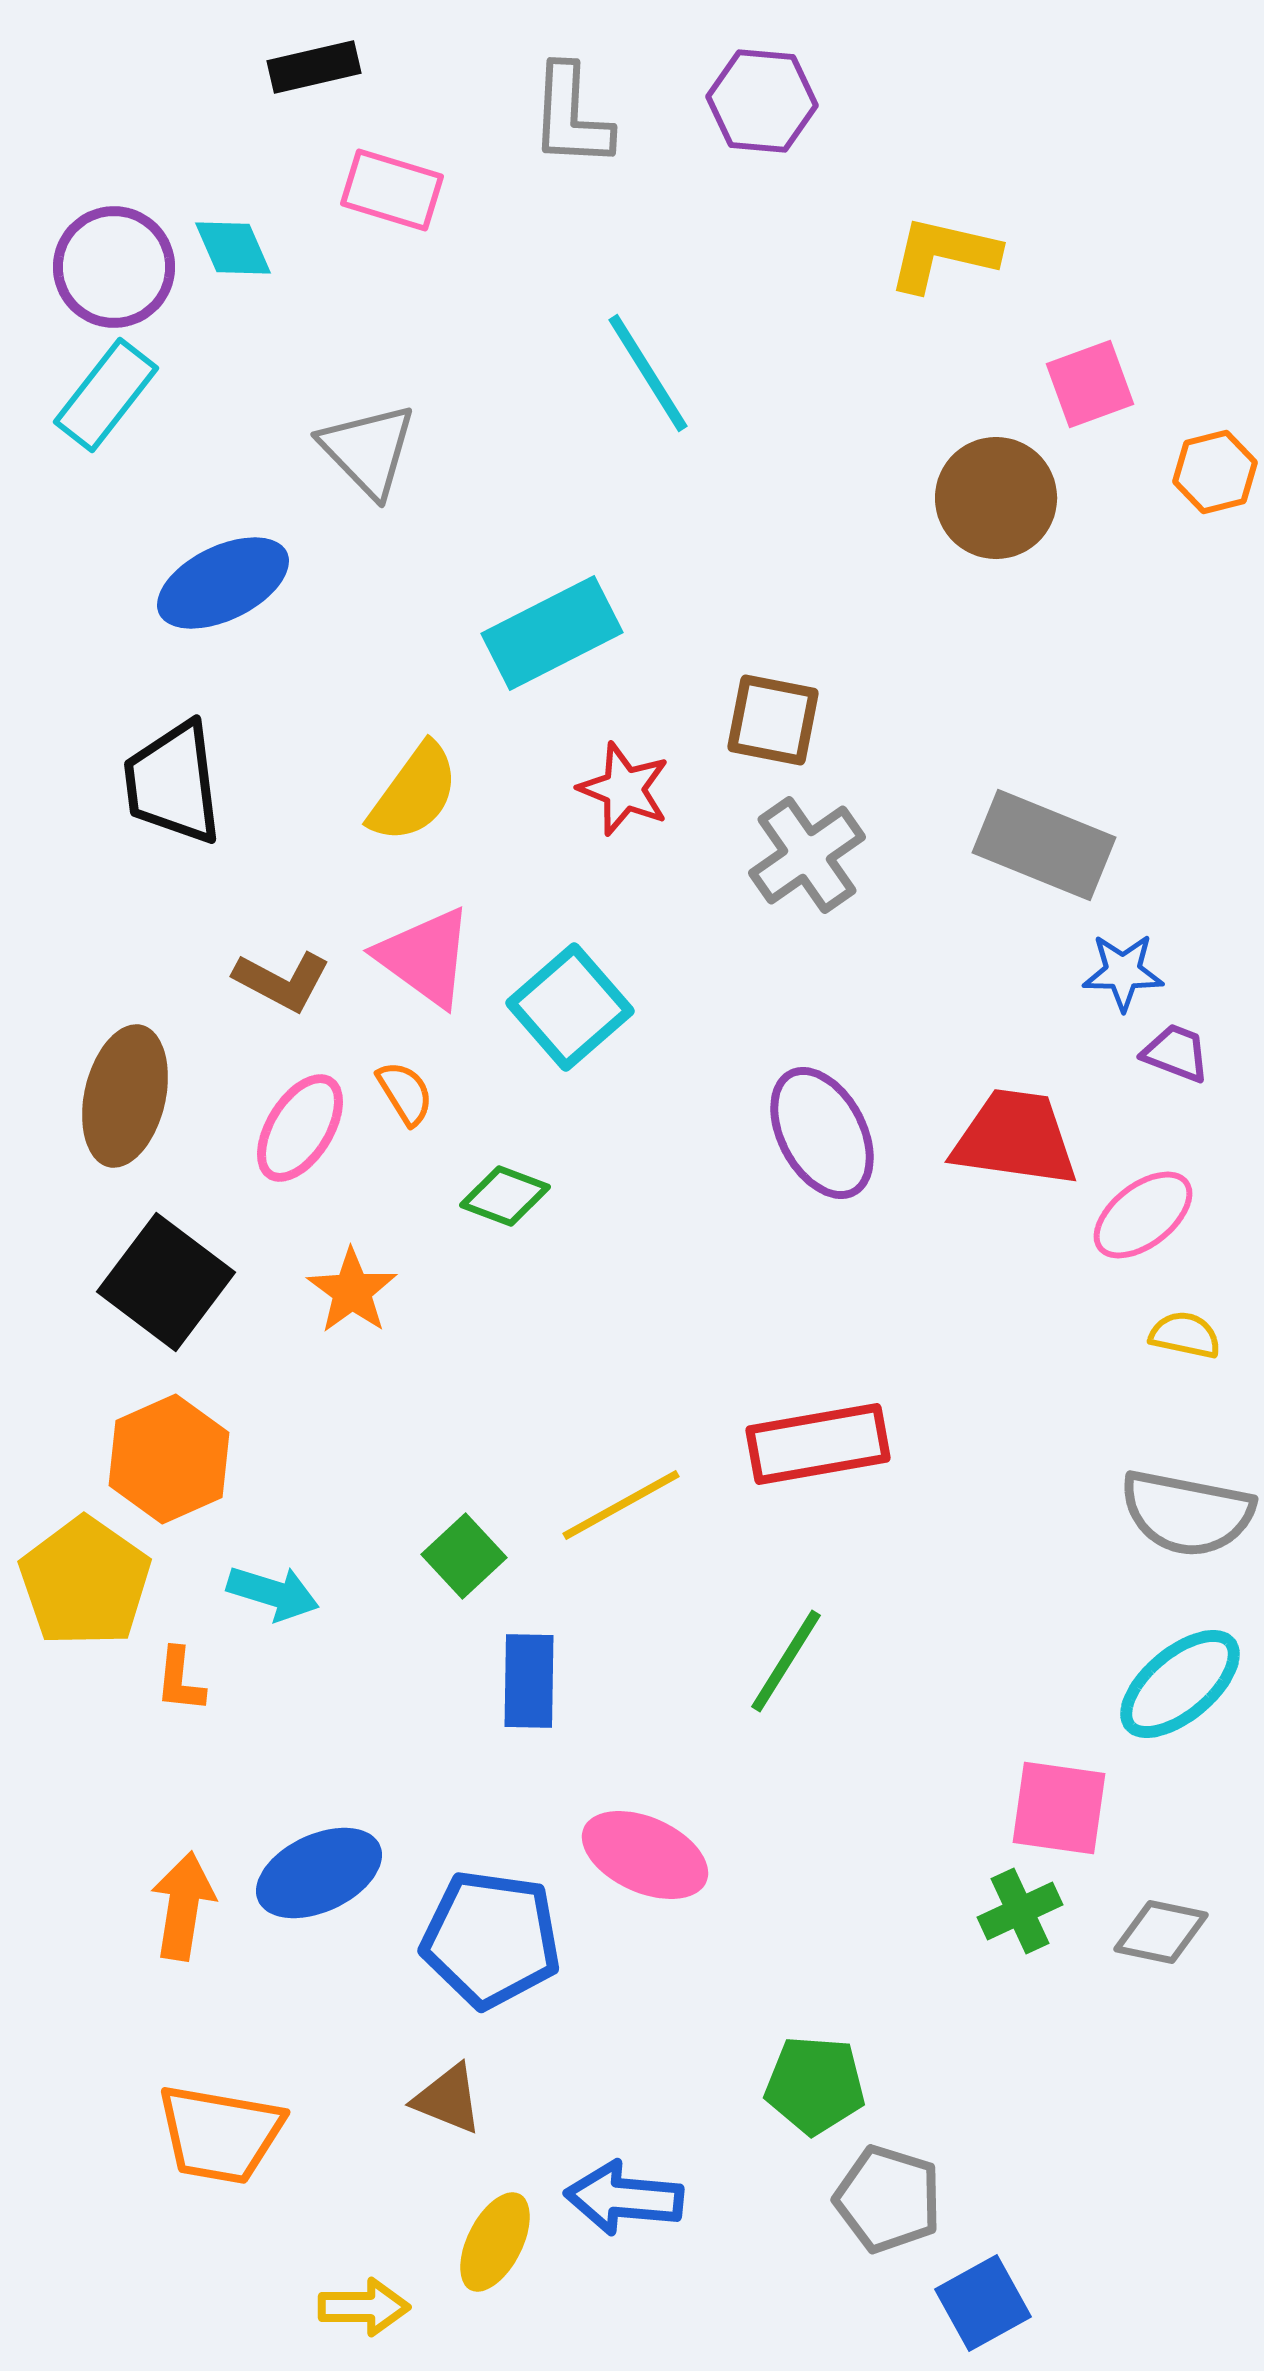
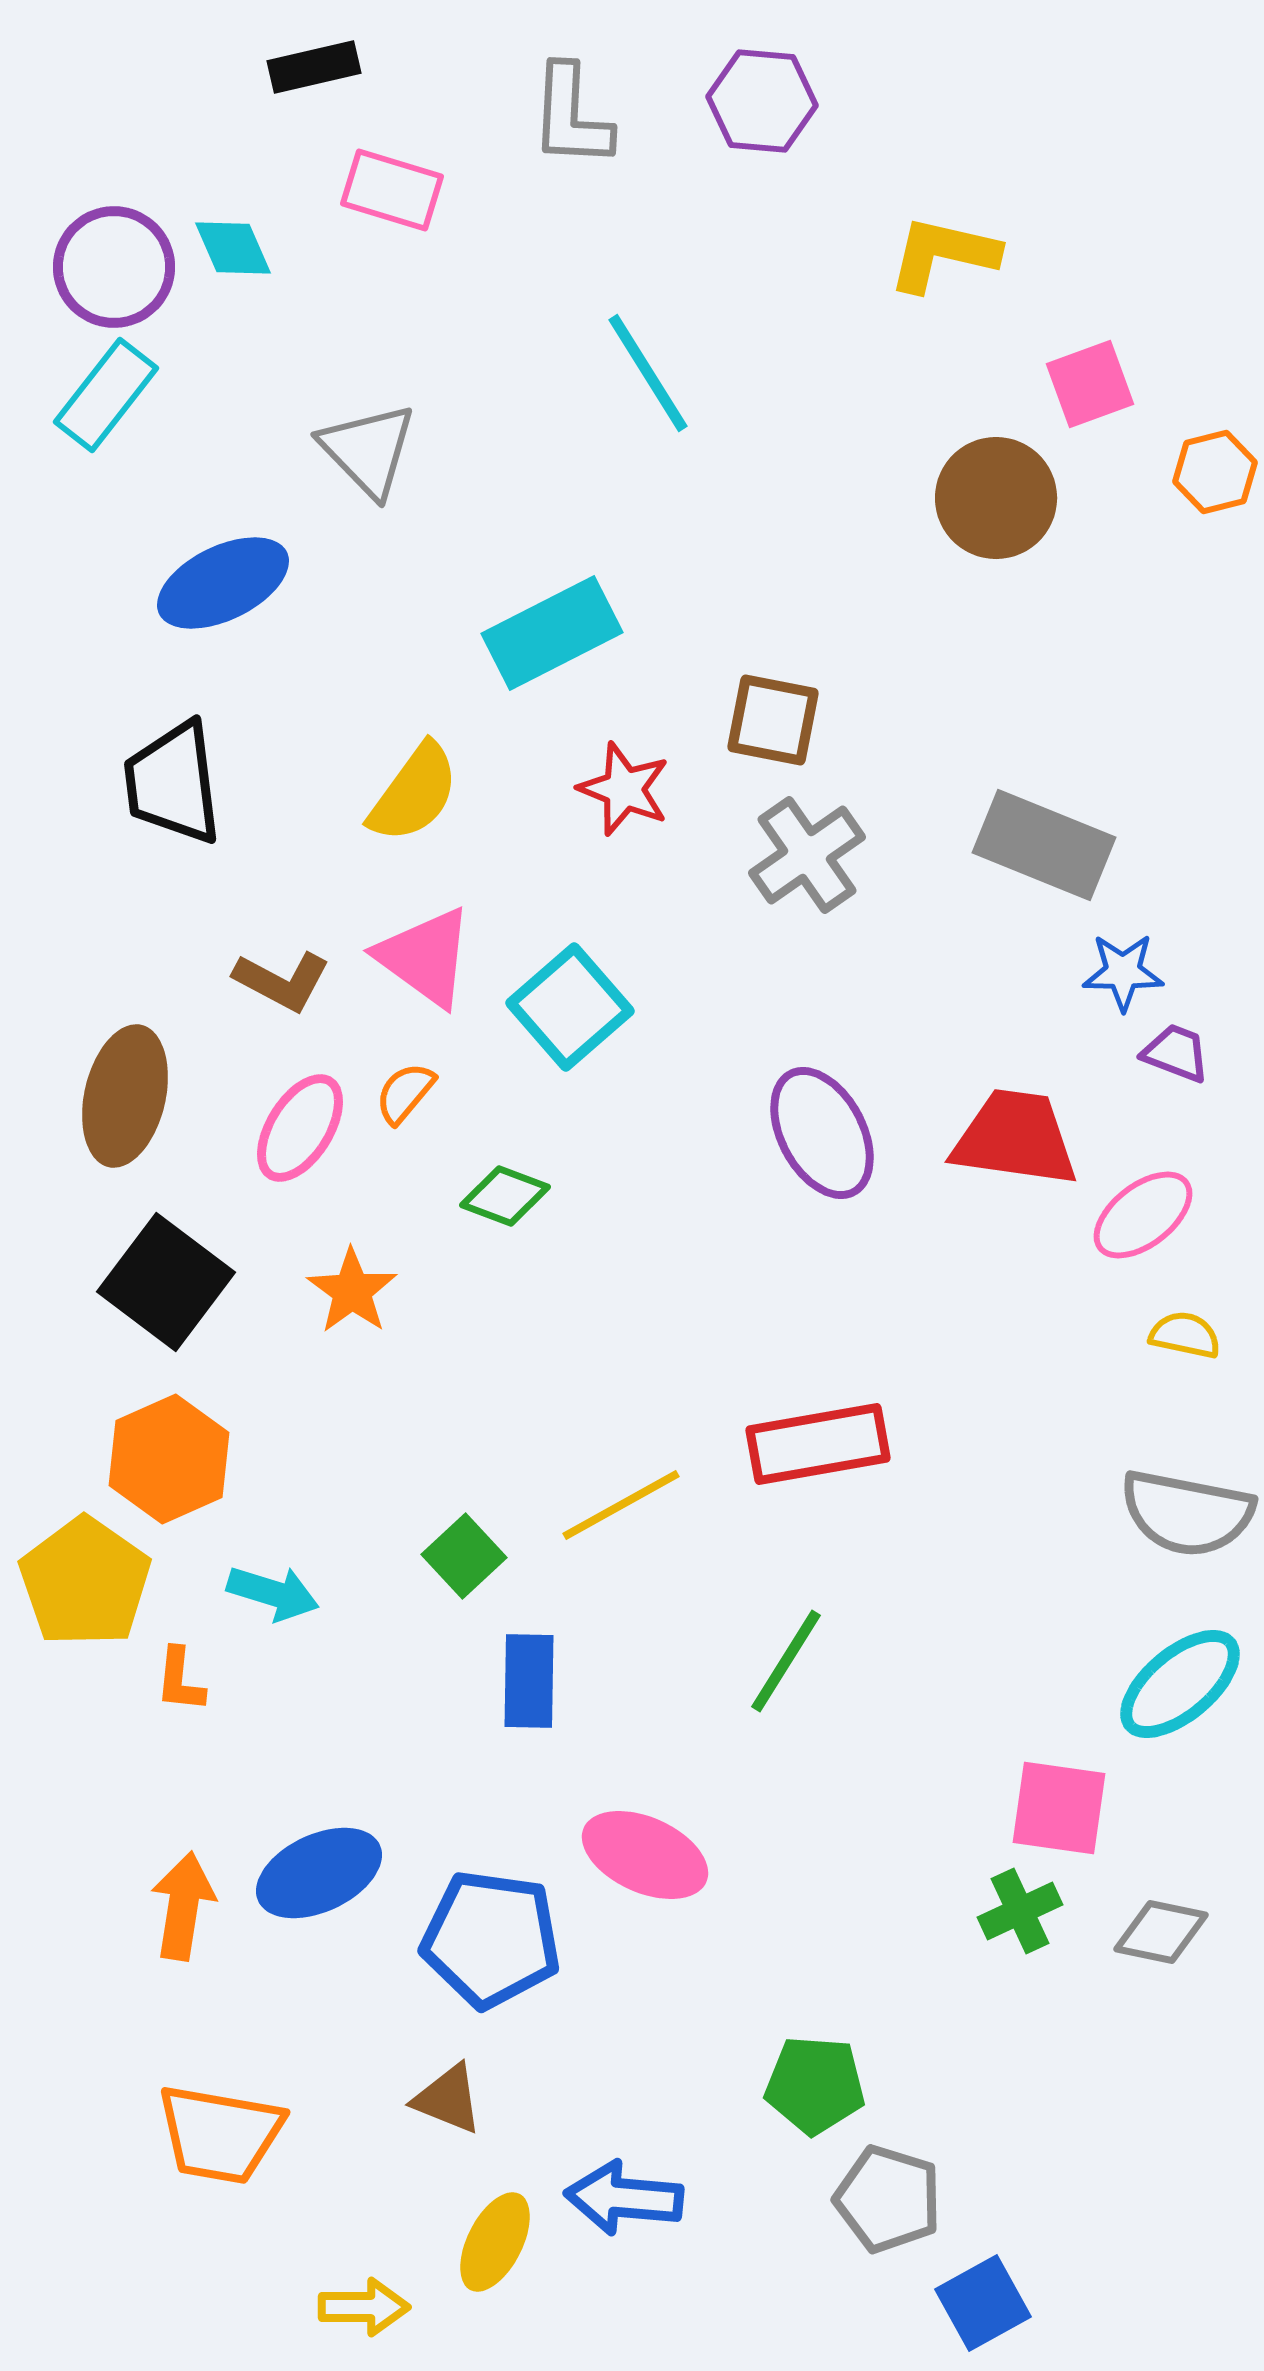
orange semicircle at (405, 1093): rotated 108 degrees counterclockwise
